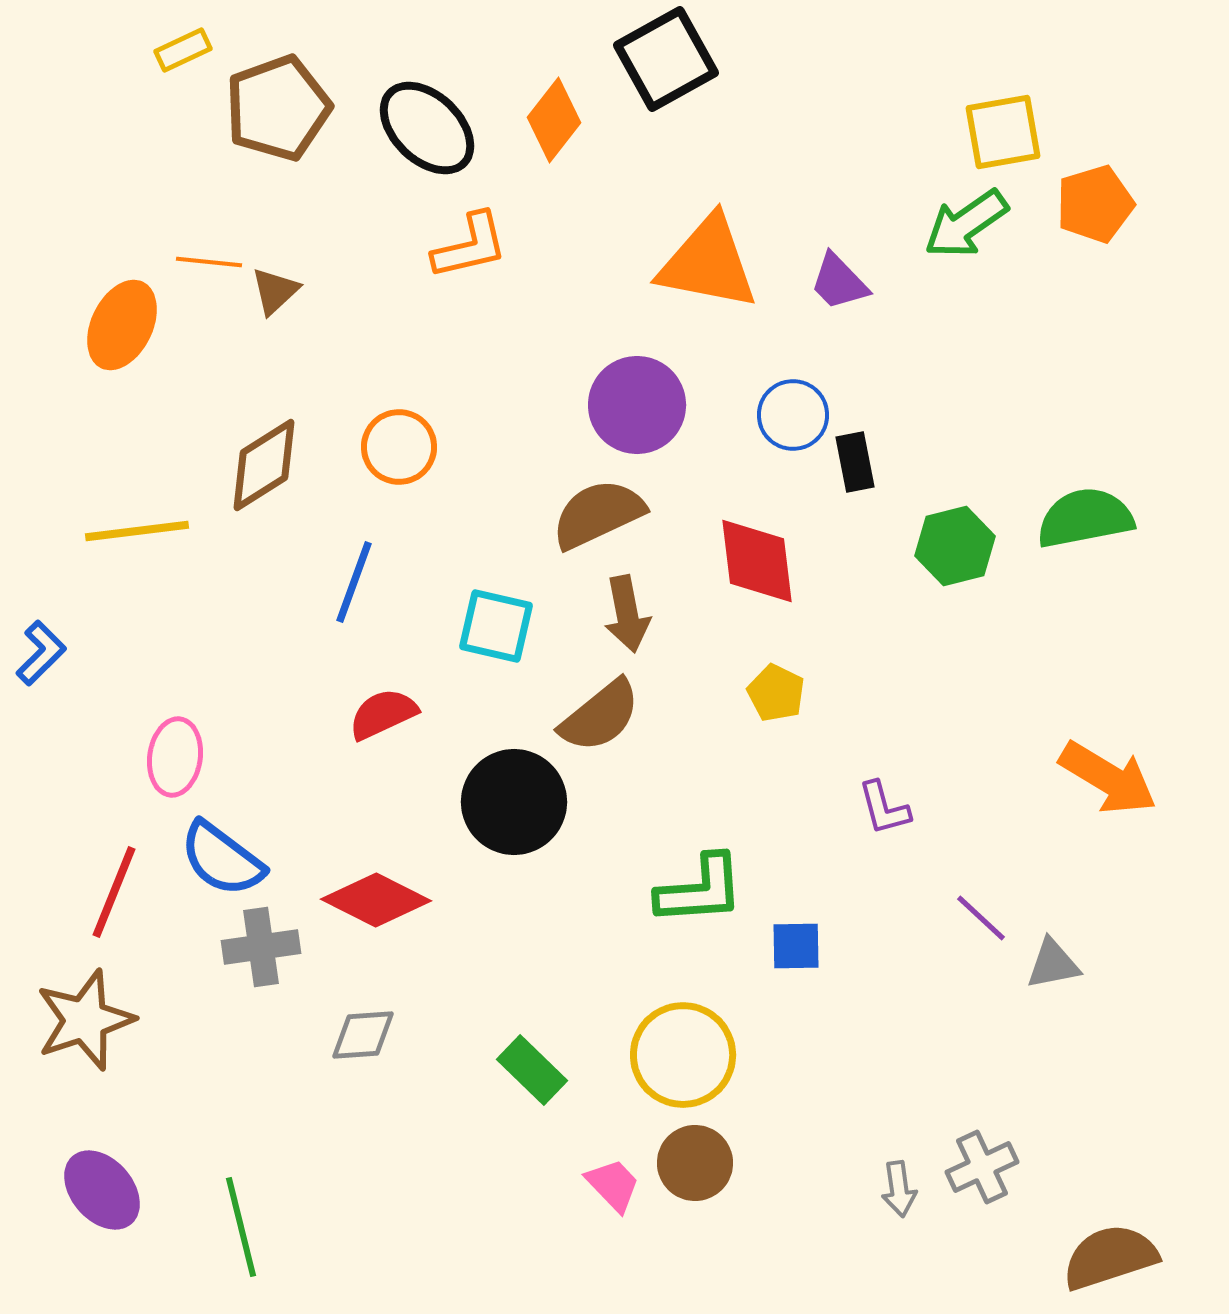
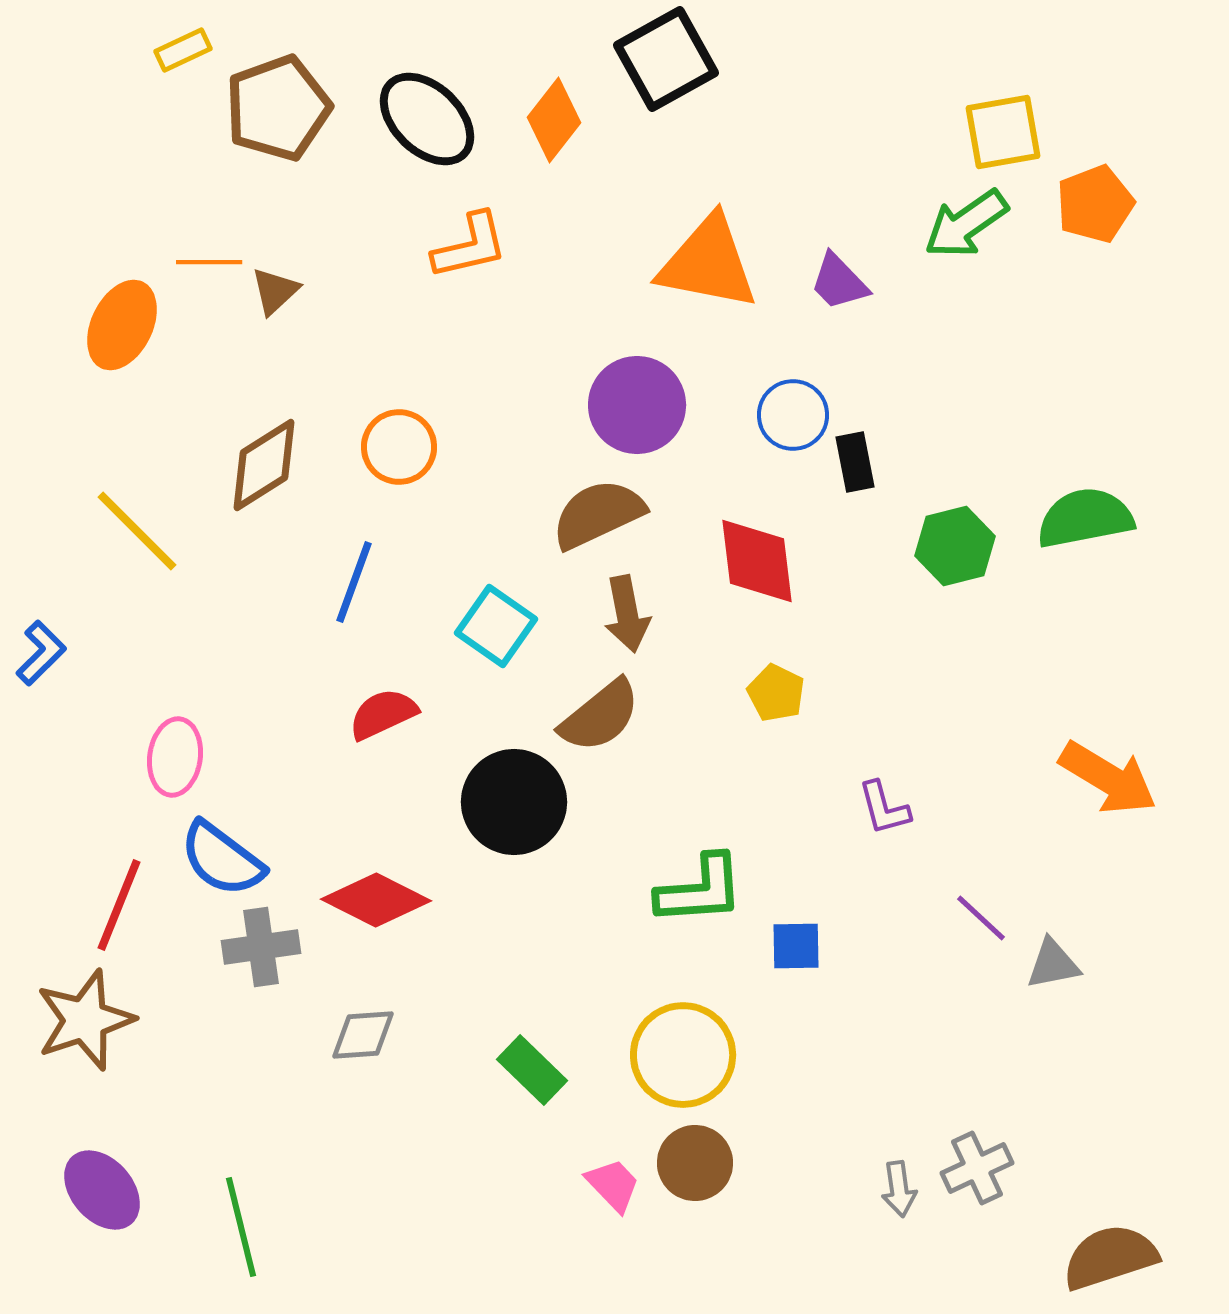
black ellipse at (427, 128): moved 9 px up
orange pentagon at (1095, 204): rotated 4 degrees counterclockwise
orange line at (209, 262): rotated 6 degrees counterclockwise
yellow line at (137, 531): rotated 52 degrees clockwise
cyan square at (496, 626): rotated 22 degrees clockwise
red line at (114, 892): moved 5 px right, 13 px down
gray cross at (982, 1167): moved 5 px left, 1 px down
